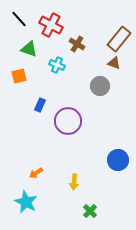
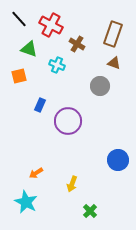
brown rectangle: moved 6 px left, 5 px up; rotated 20 degrees counterclockwise
yellow arrow: moved 2 px left, 2 px down; rotated 14 degrees clockwise
